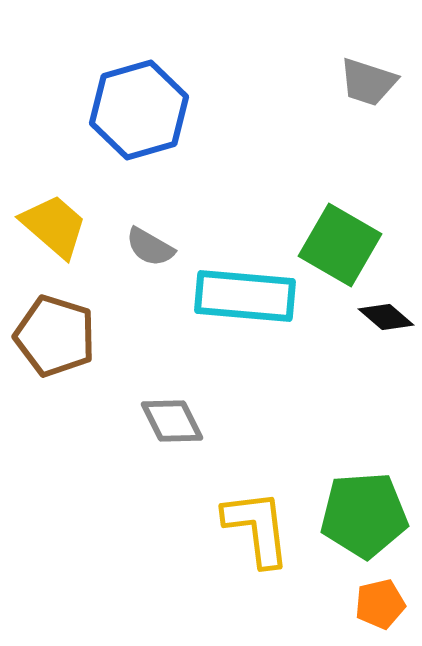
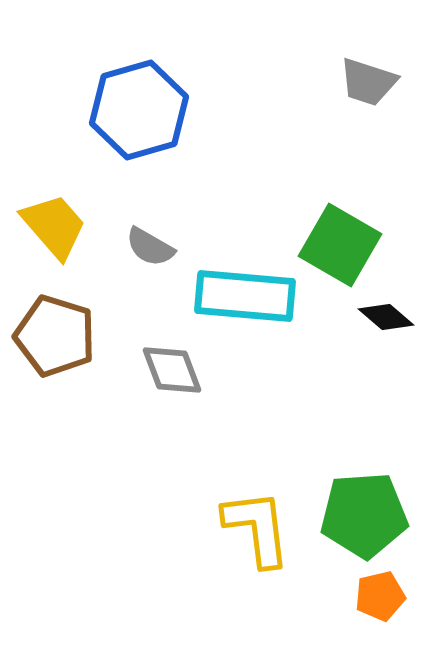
yellow trapezoid: rotated 8 degrees clockwise
gray diamond: moved 51 px up; rotated 6 degrees clockwise
orange pentagon: moved 8 px up
